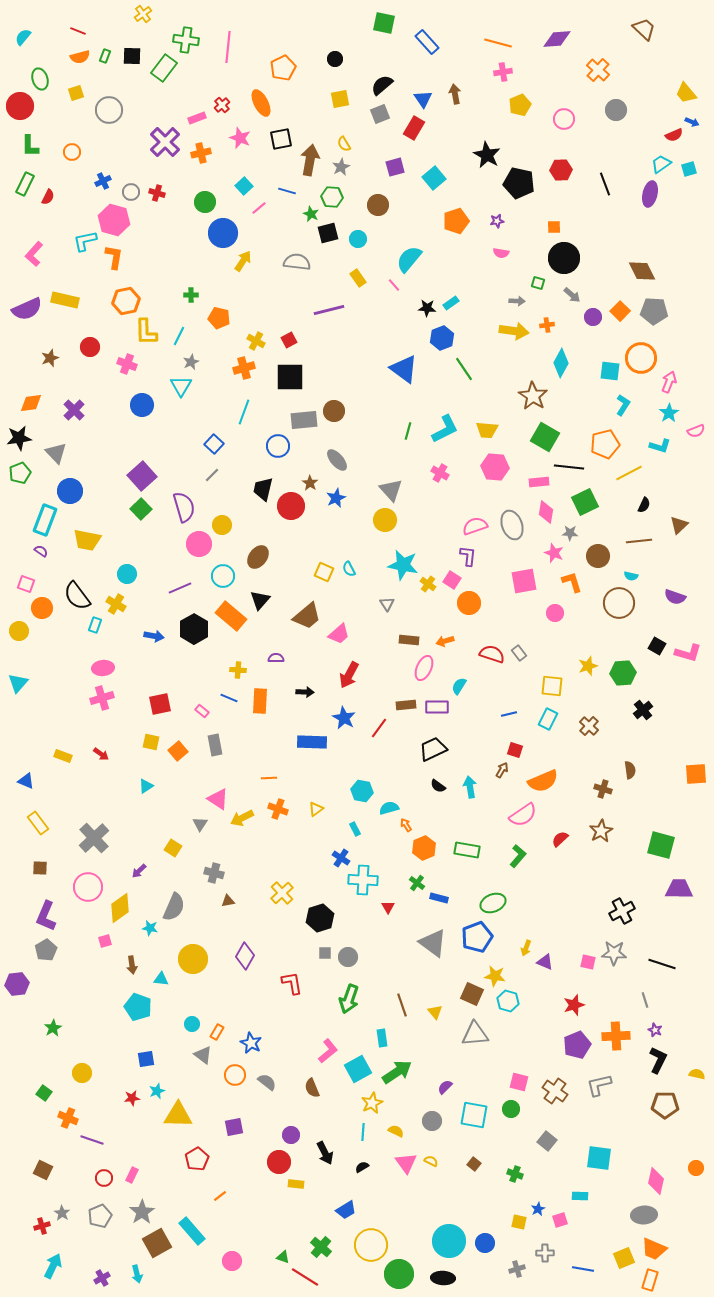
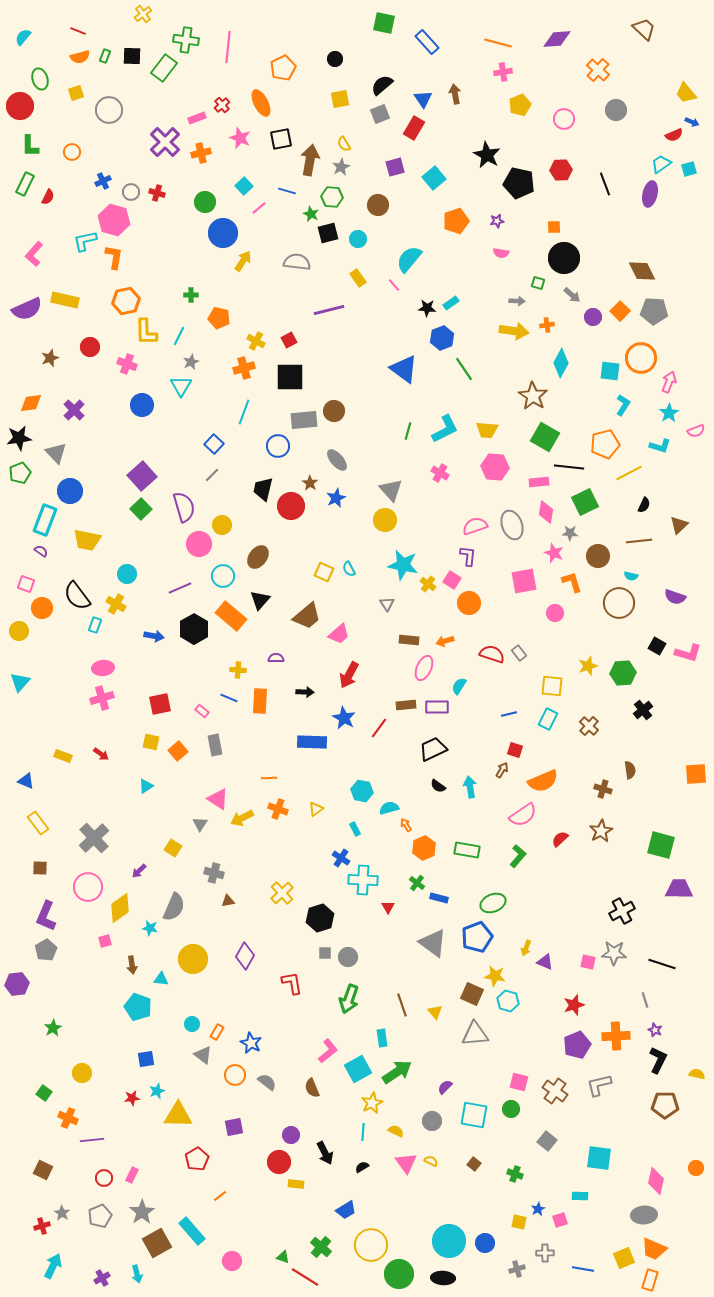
cyan triangle at (18, 683): moved 2 px right, 1 px up
purple line at (92, 1140): rotated 25 degrees counterclockwise
